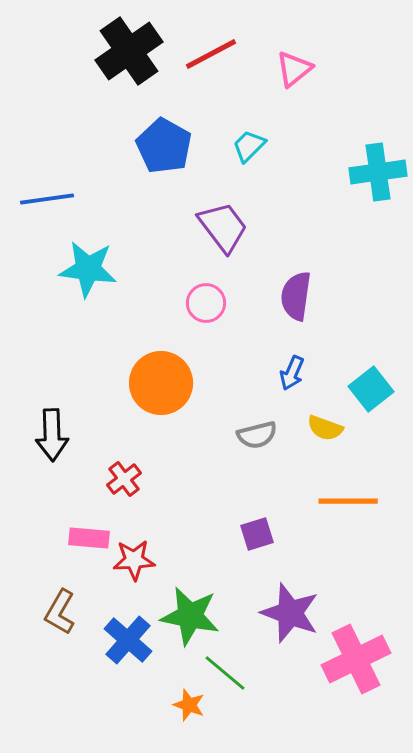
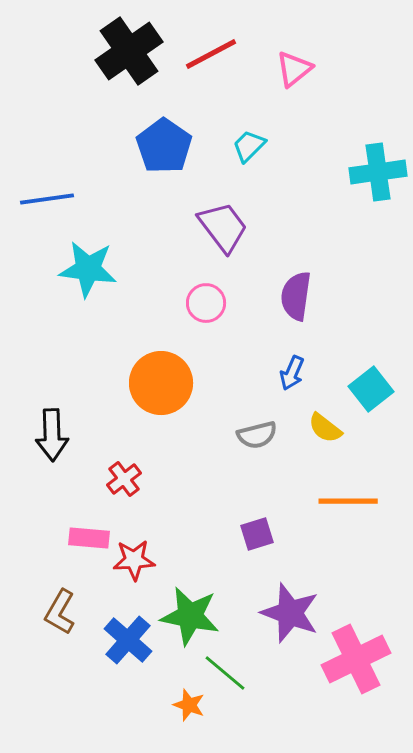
blue pentagon: rotated 6 degrees clockwise
yellow semicircle: rotated 18 degrees clockwise
